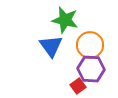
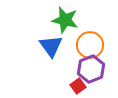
purple hexagon: rotated 24 degrees counterclockwise
